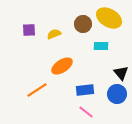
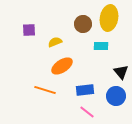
yellow ellipse: rotated 70 degrees clockwise
yellow semicircle: moved 1 px right, 8 px down
black triangle: moved 1 px up
orange line: moved 8 px right; rotated 50 degrees clockwise
blue circle: moved 1 px left, 2 px down
pink line: moved 1 px right
